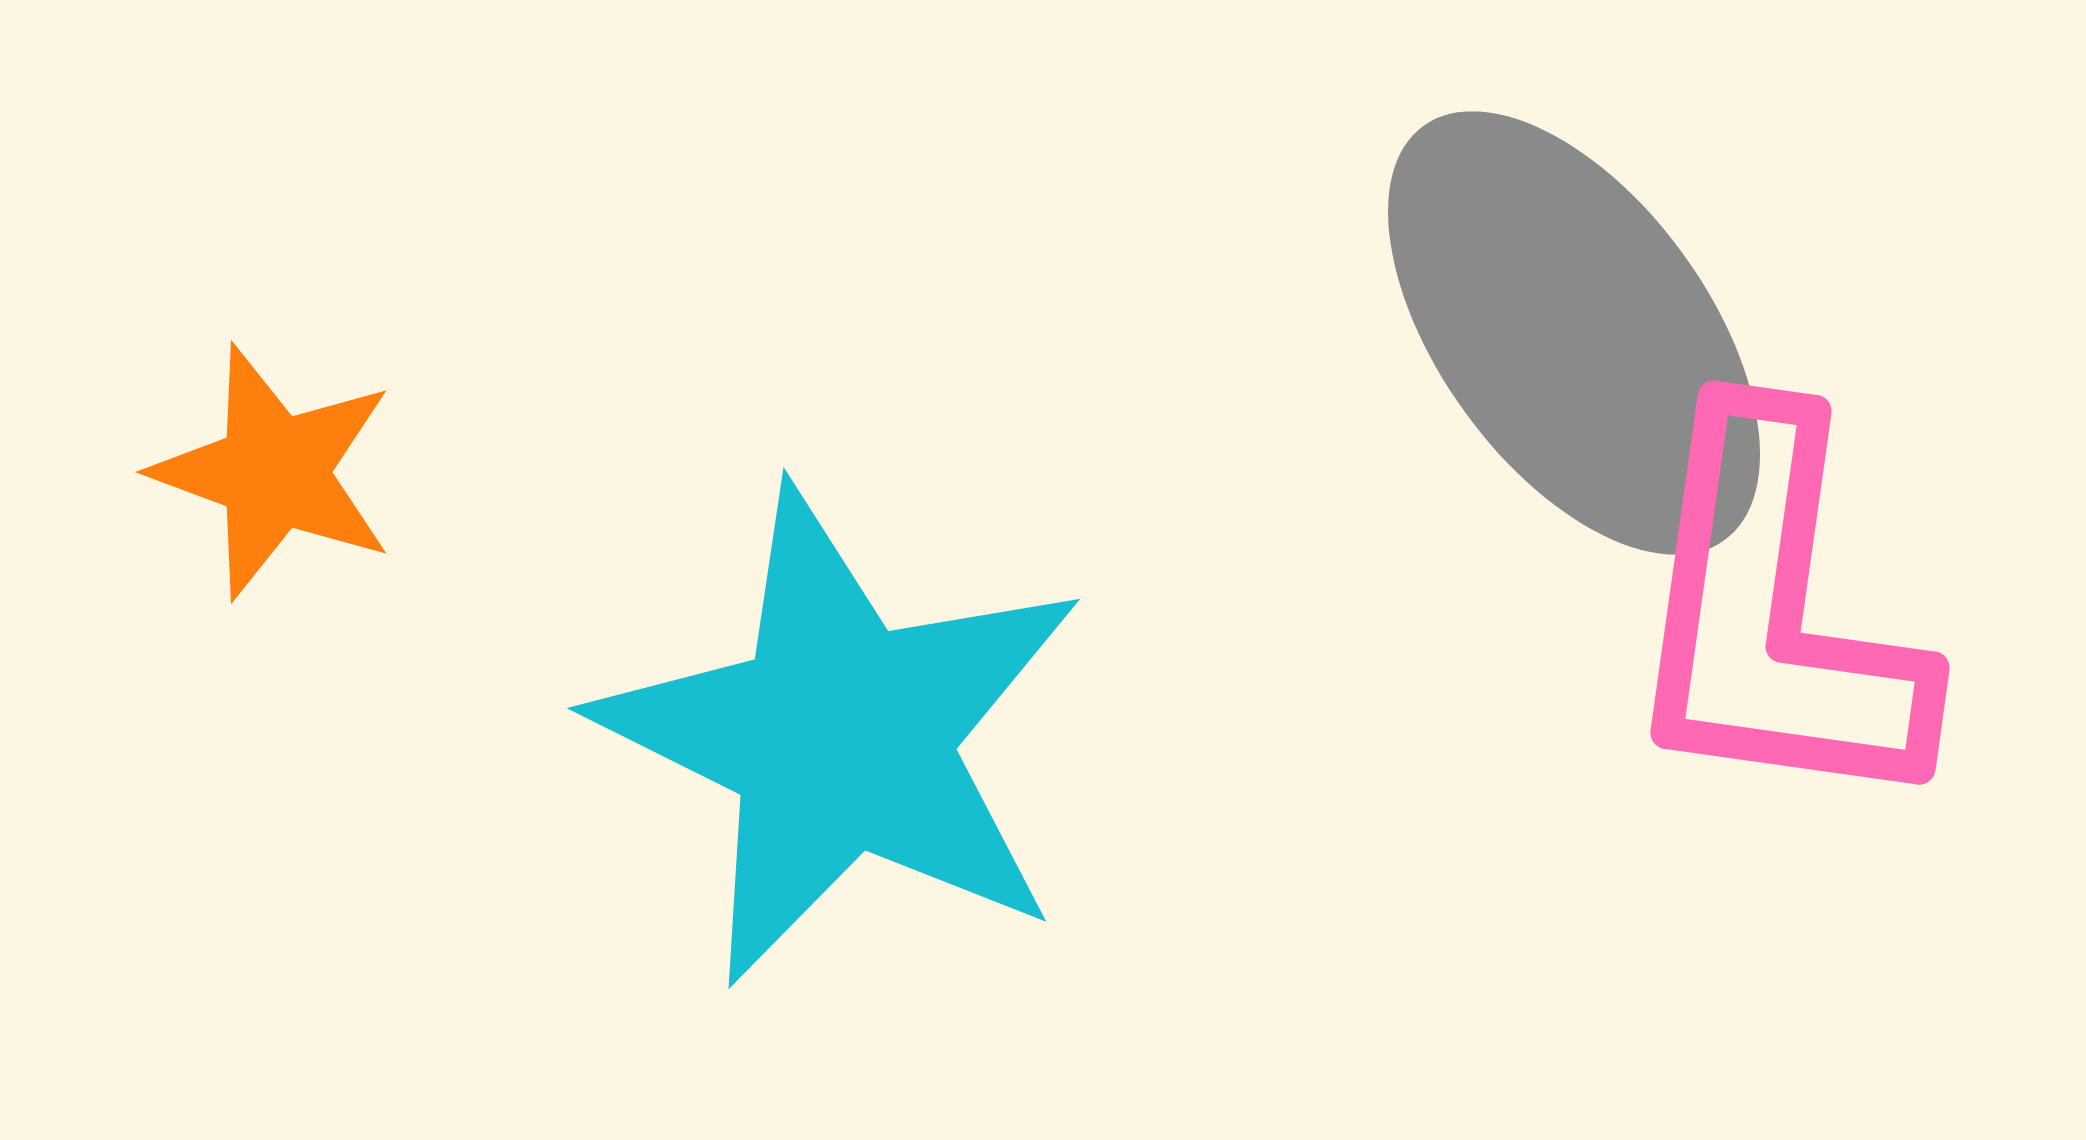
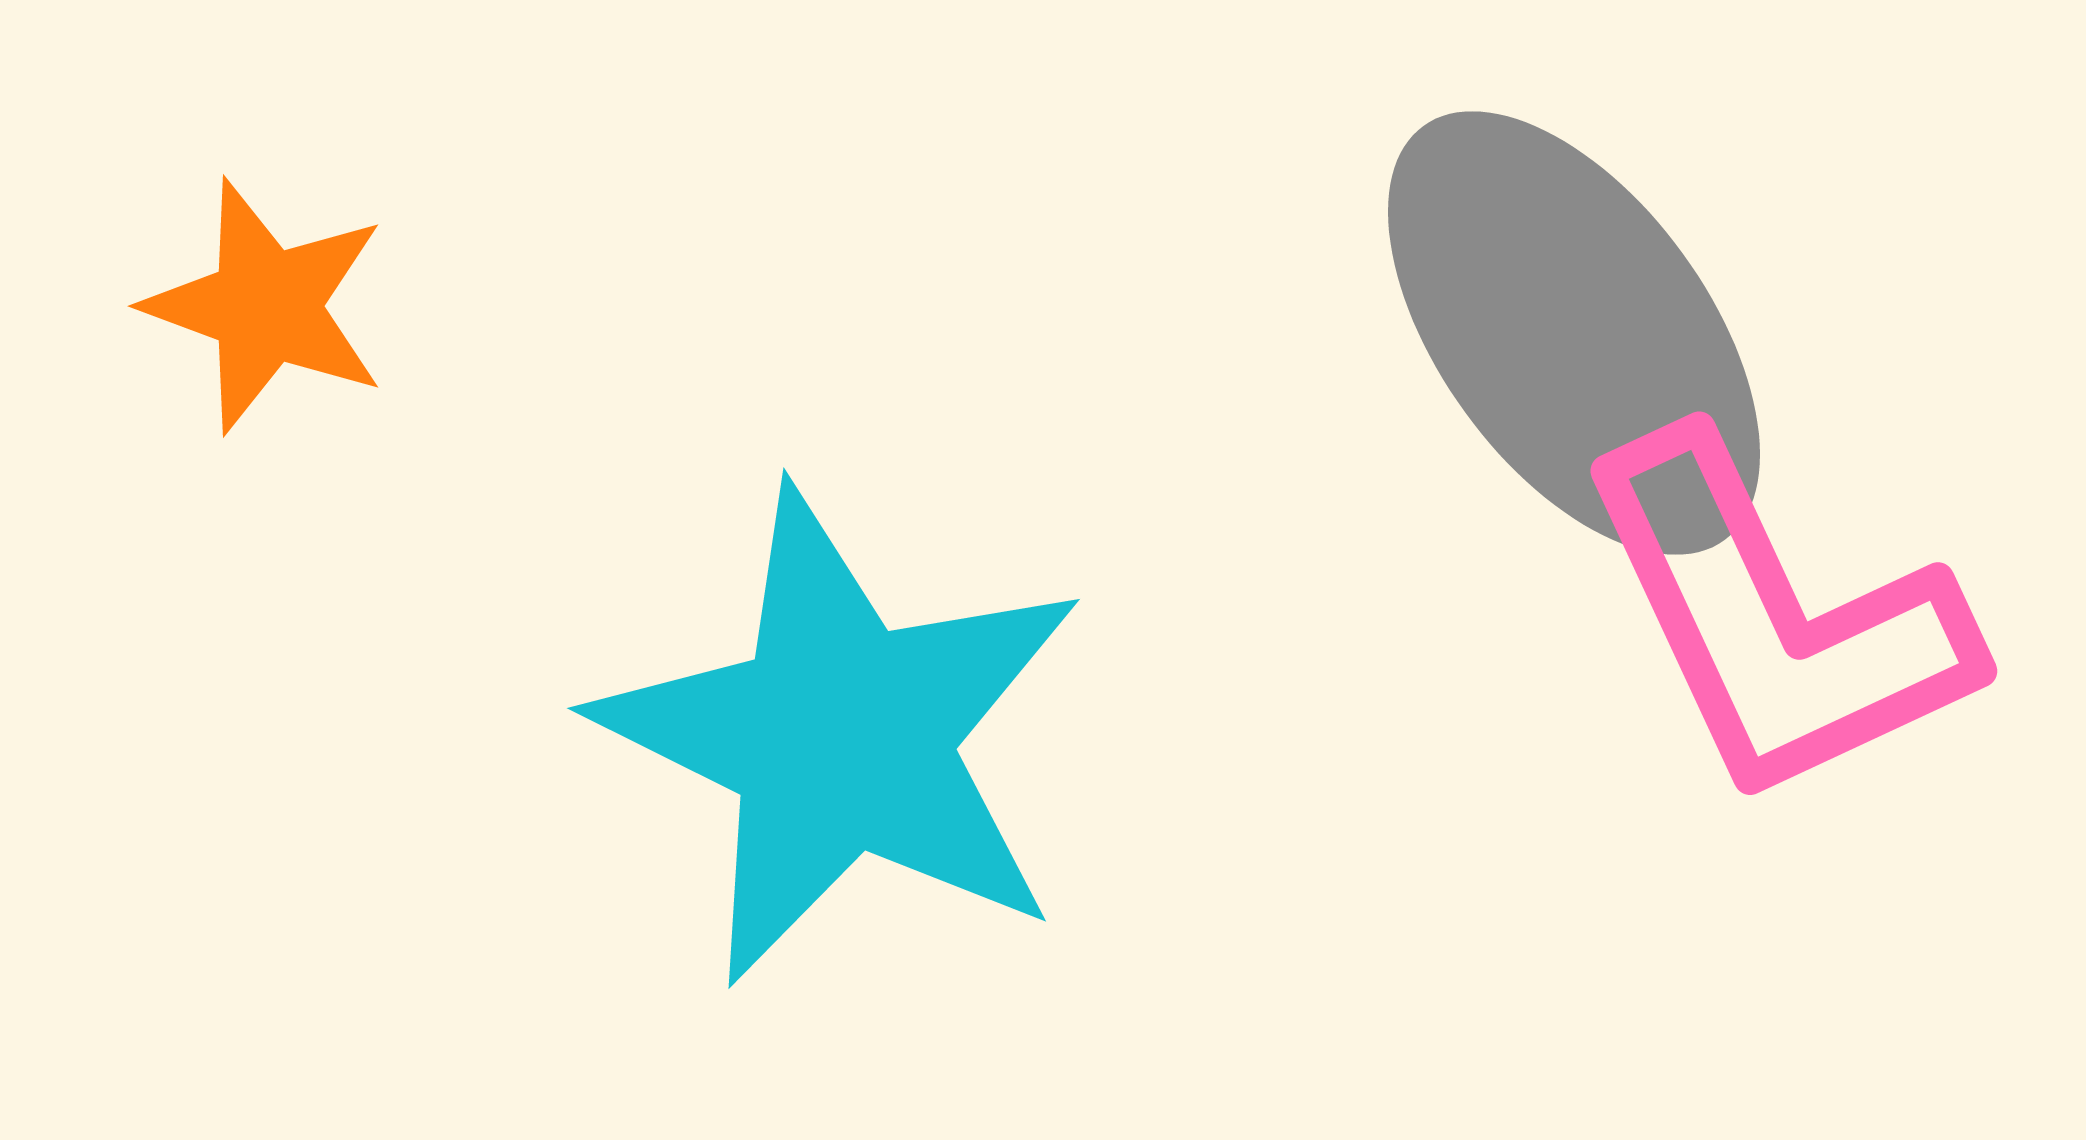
orange star: moved 8 px left, 166 px up
pink L-shape: moved 1 px right, 6 px down; rotated 33 degrees counterclockwise
